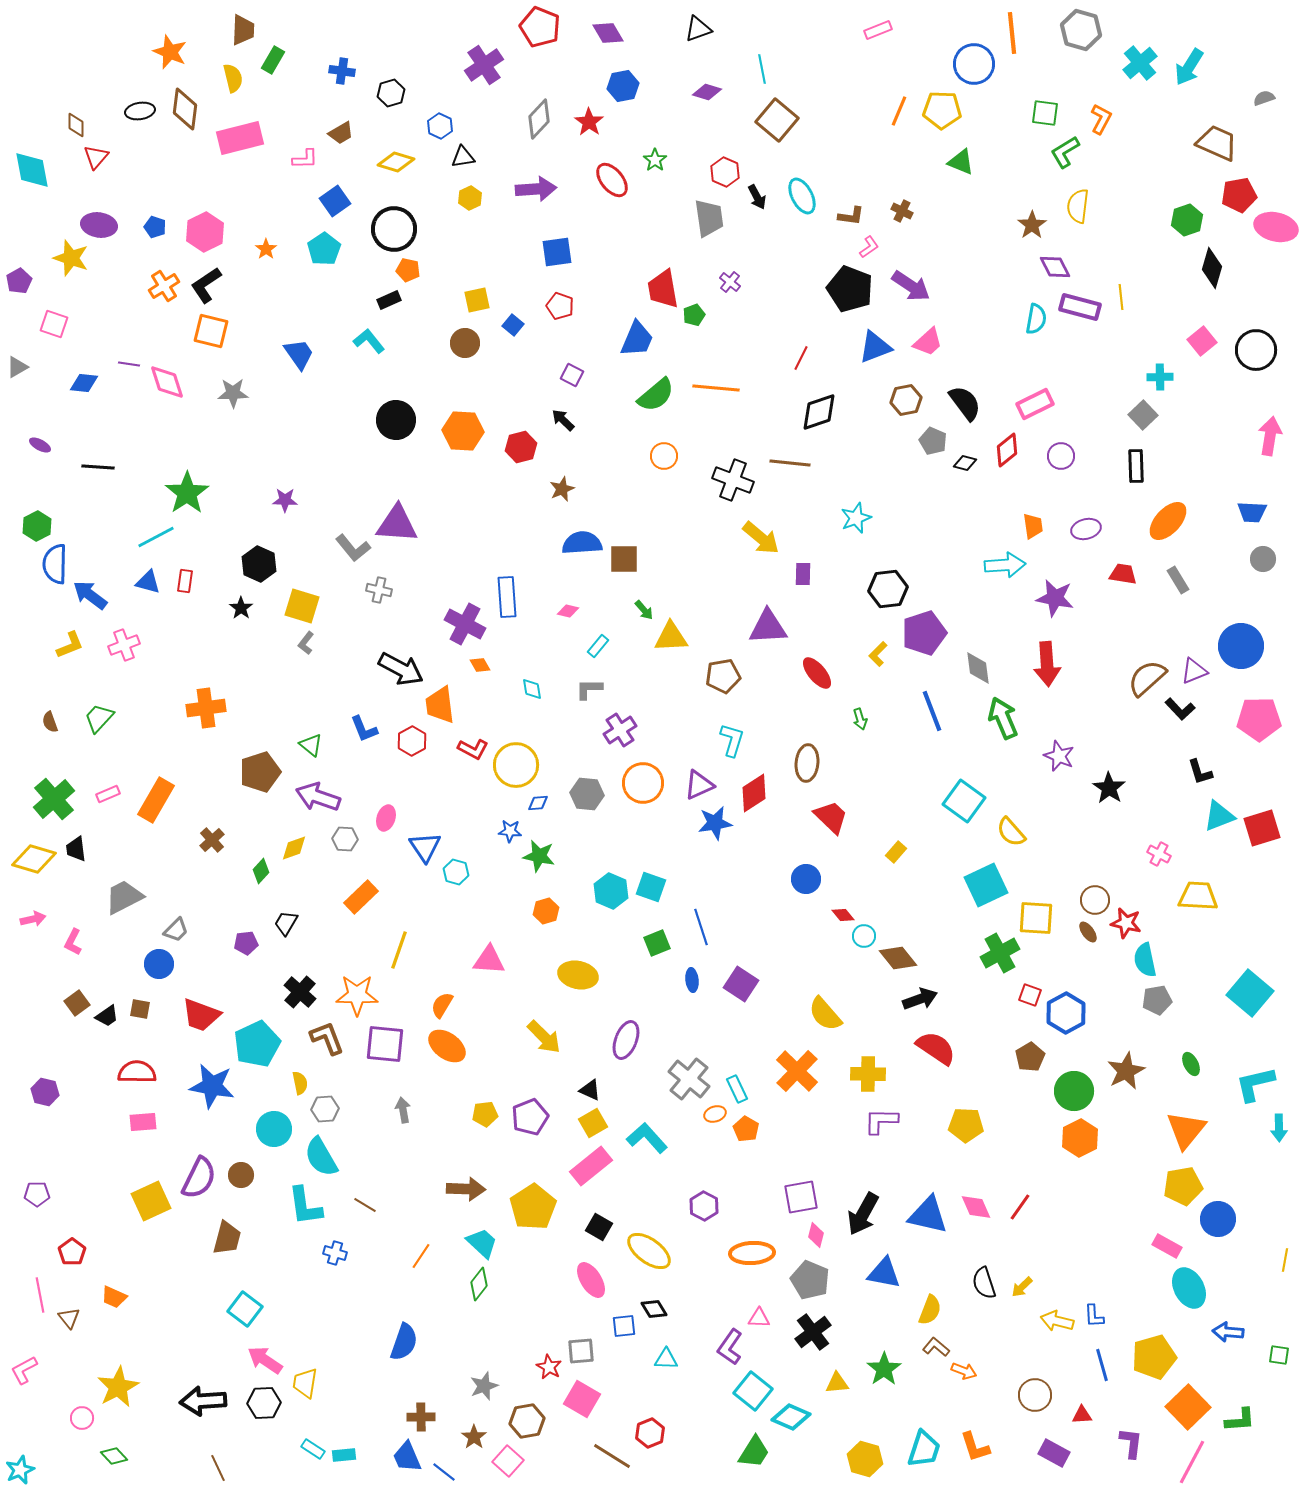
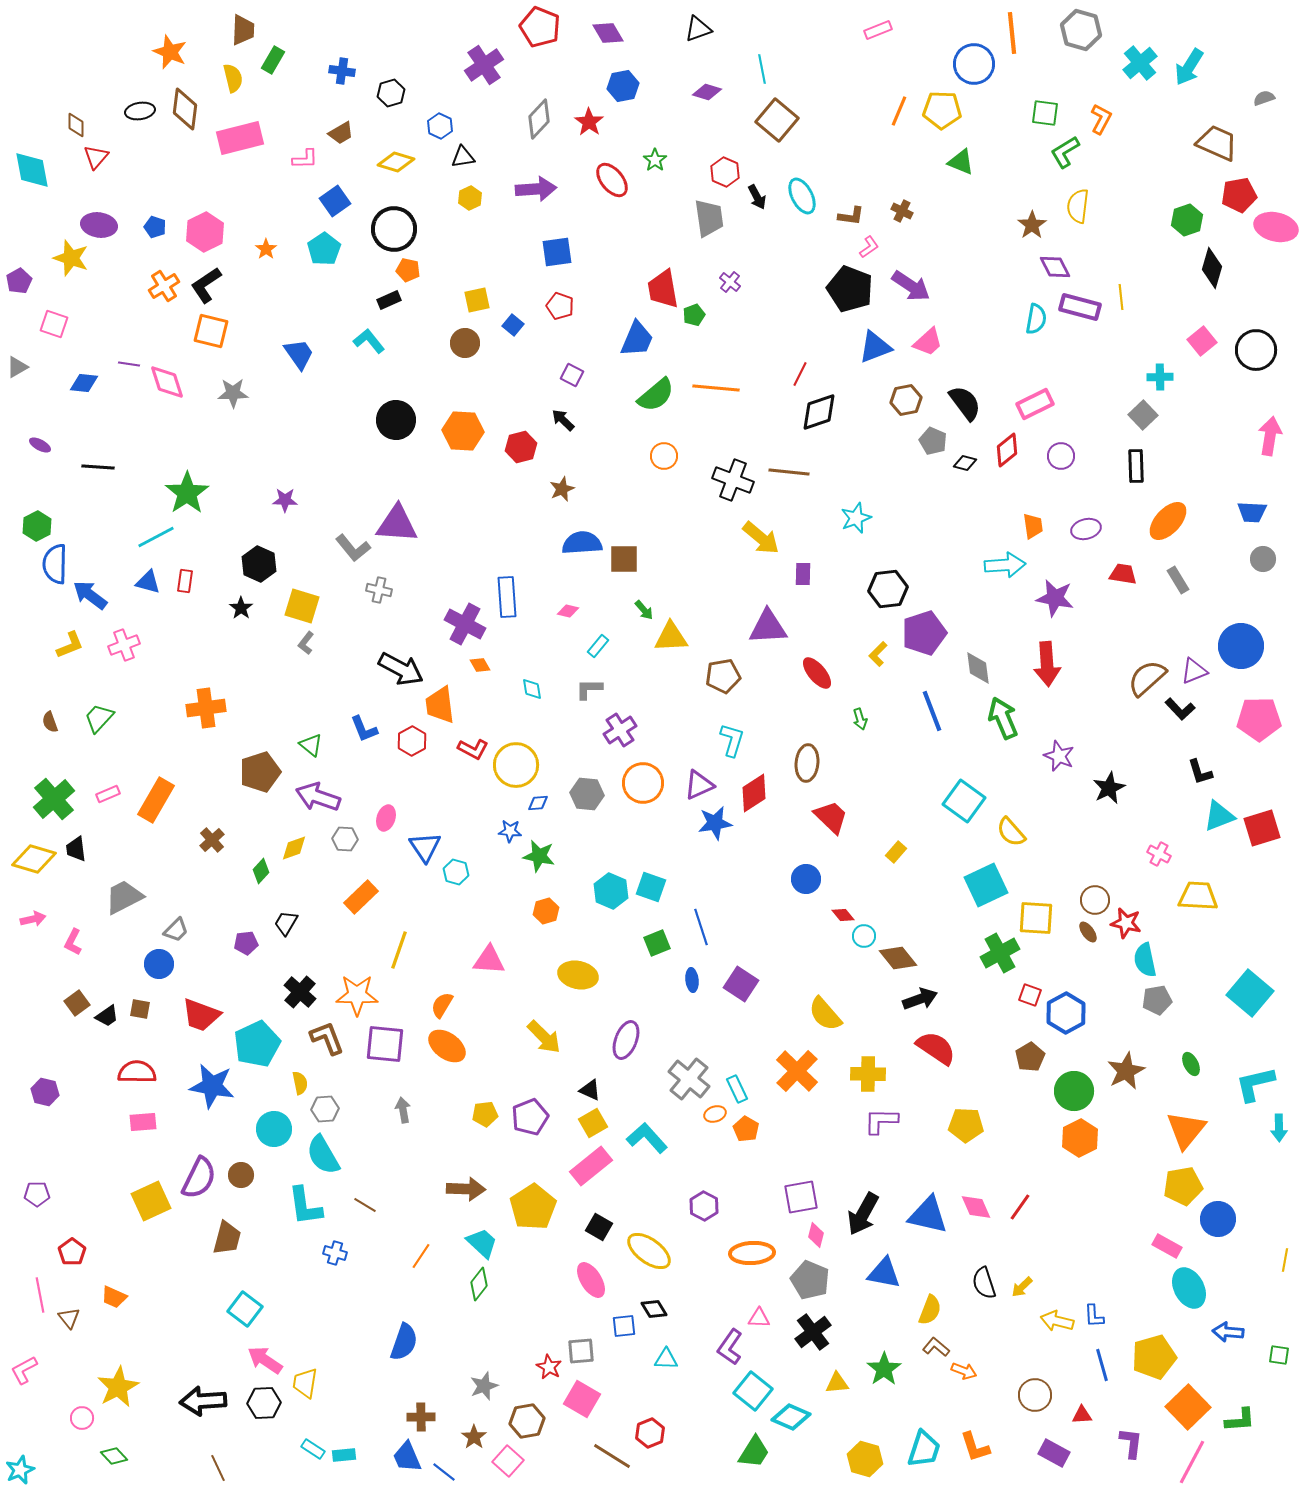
red line at (801, 358): moved 1 px left, 16 px down
brown line at (790, 463): moved 1 px left, 9 px down
black star at (1109, 788): rotated 12 degrees clockwise
cyan semicircle at (321, 1157): moved 2 px right, 2 px up
